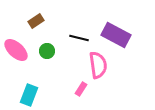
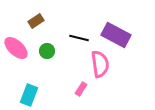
pink ellipse: moved 2 px up
pink semicircle: moved 2 px right, 1 px up
